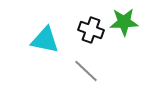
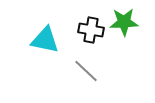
black cross: rotated 10 degrees counterclockwise
